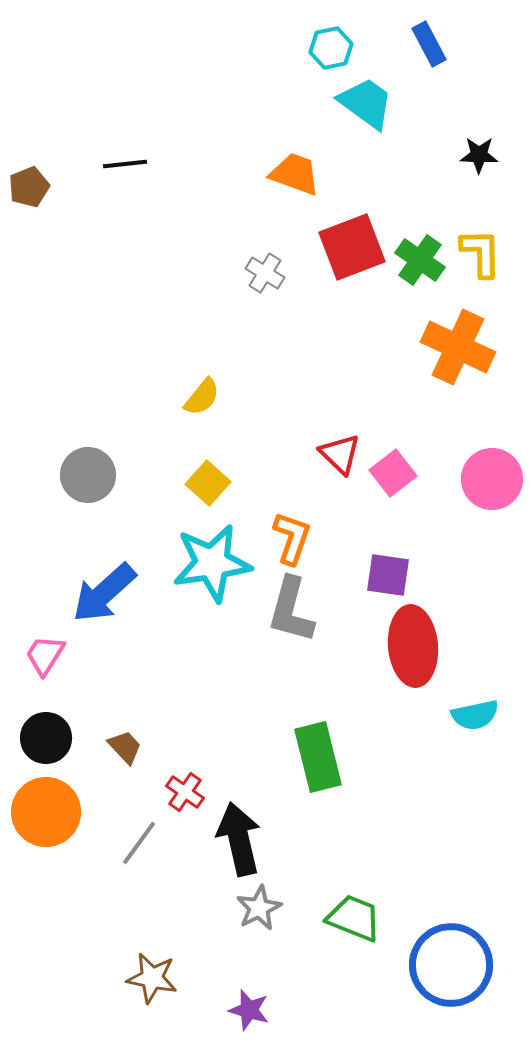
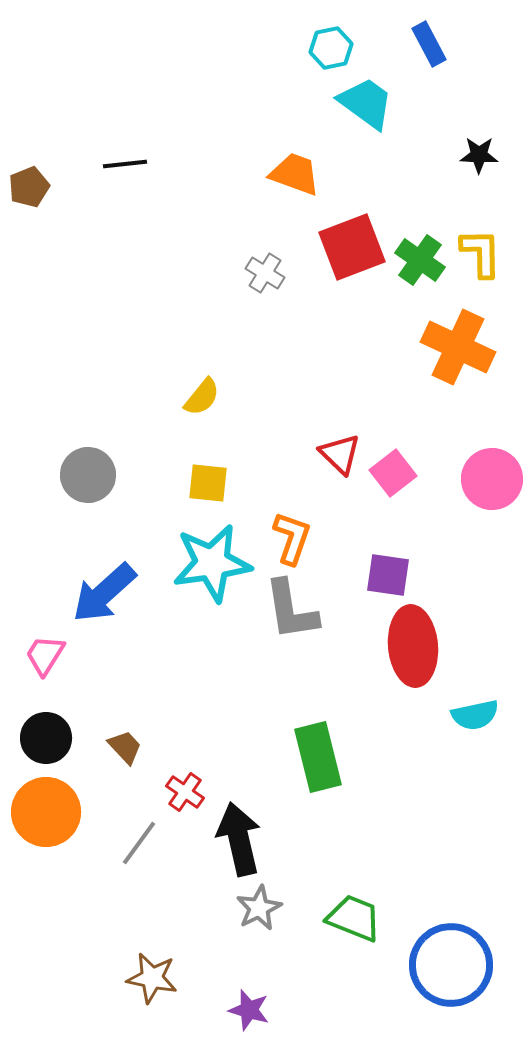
yellow square: rotated 36 degrees counterclockwise
gray L-shape: rotated 24 degrees counterclockwise
